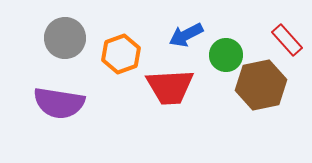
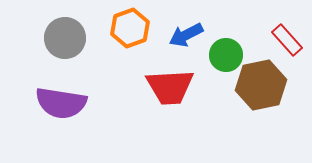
orange hexagon: moved 9 px right, 26 px up
purple semicircle: moved 2 px right
